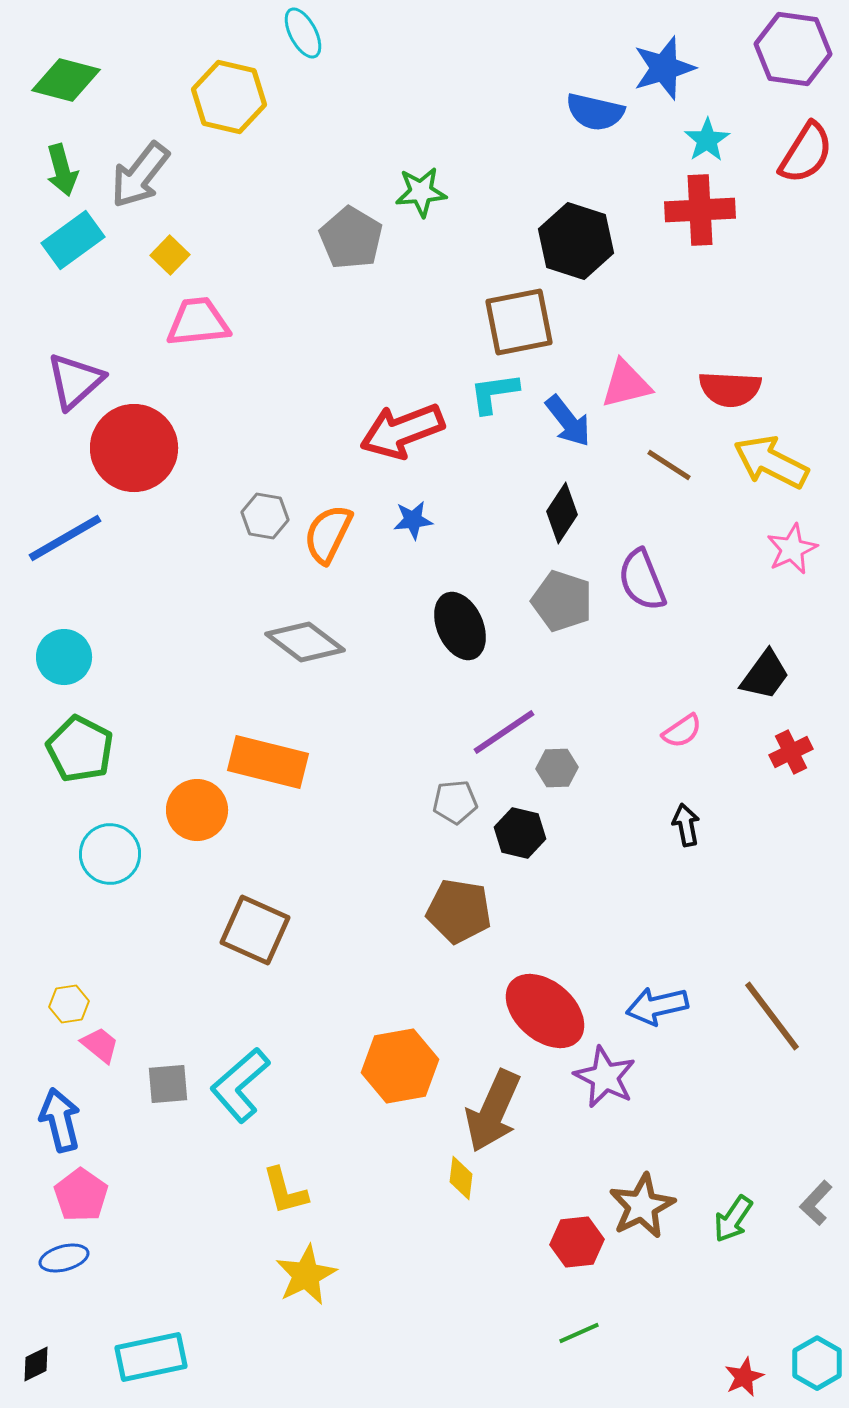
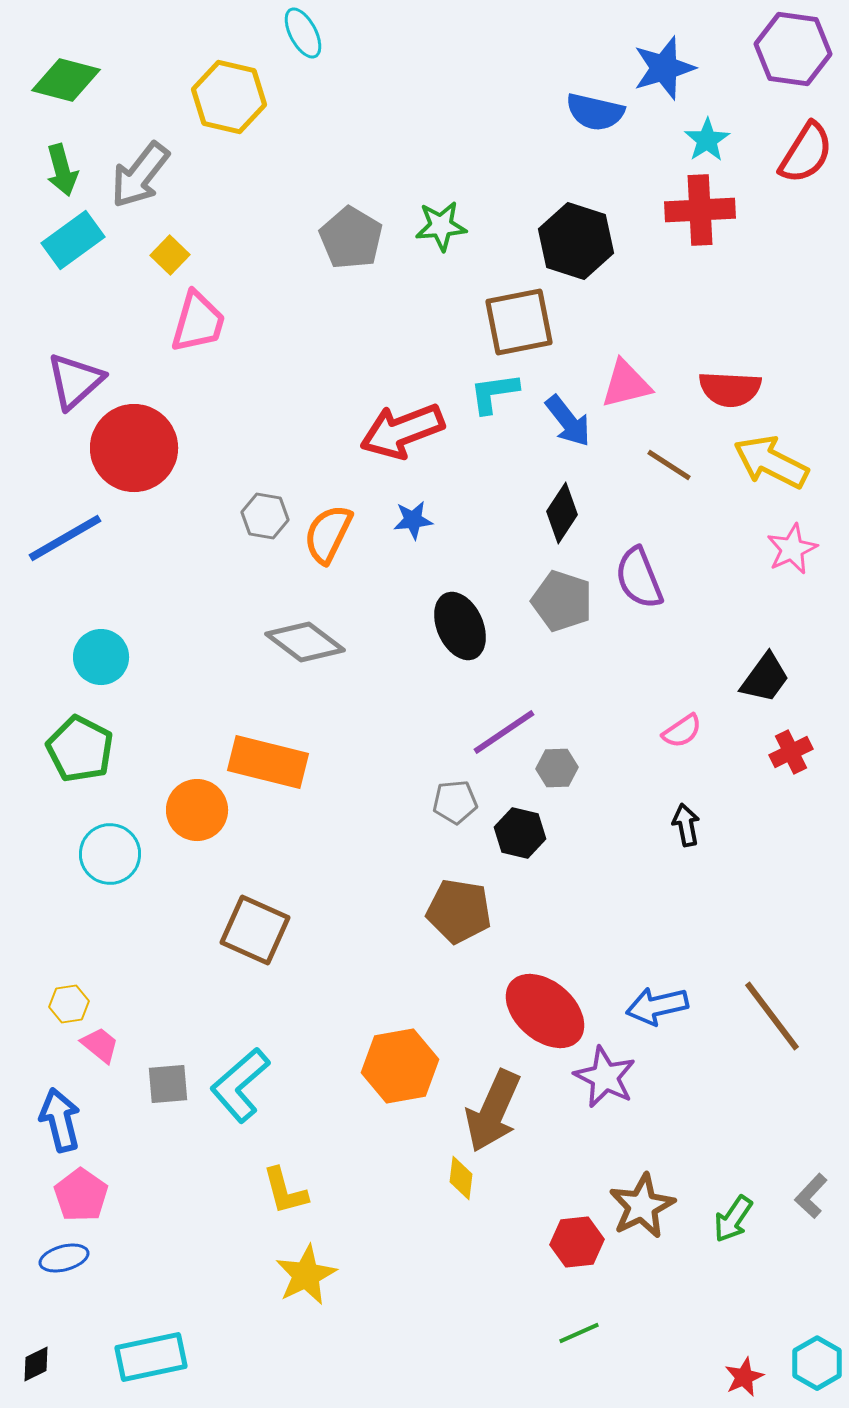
green star at (421, 192): moved 20 px right, 34 px down
pink trapezoid at (198, 322): rotated 112 degrees clockwise
purple semicircle at (642, 580): moved 3 px left, 2 px up
cyan circle at (64, 657): moved 37 px right
black trapezoid at (765, 675): moved 3 px down
gray L-shape at (816, 1203): moved 5 px left, 7 px up
